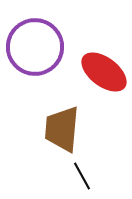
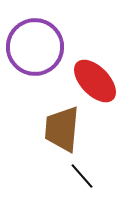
red ellipse: moved 9 px left, 9 px down; rotated 9 degrees clockwise
black line: rotated 12 degrees counterclockwise
